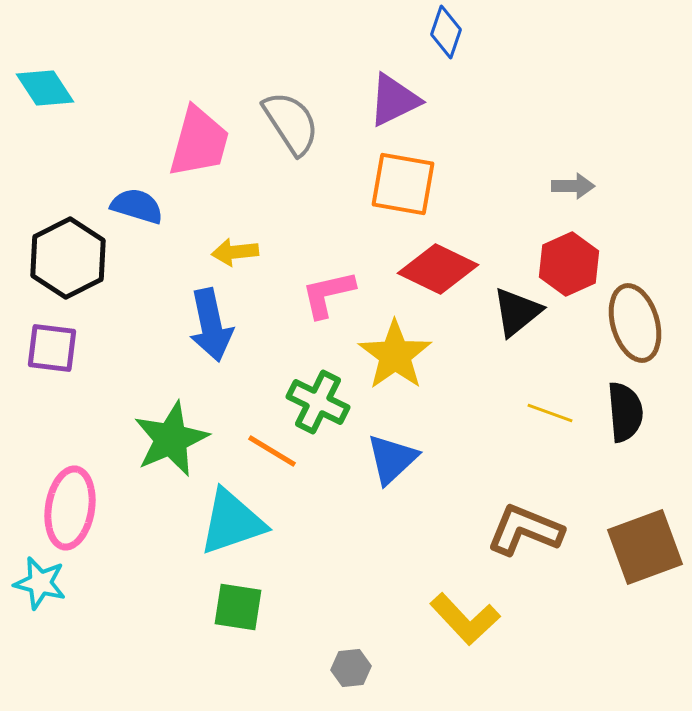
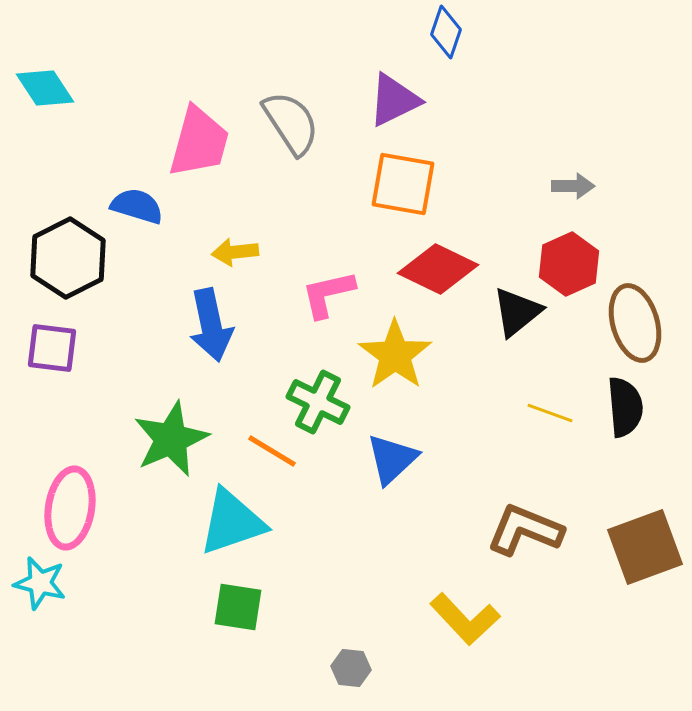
black semicircle: moved 5 px up
gray hexagon: rotated 12 degrees clockwise
